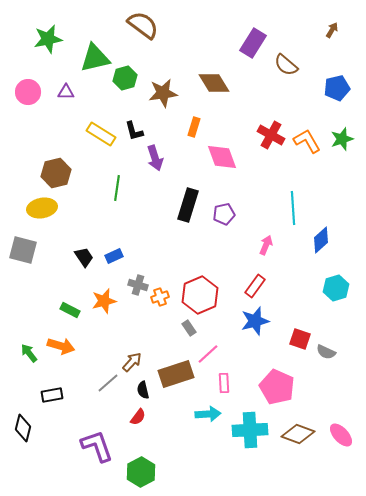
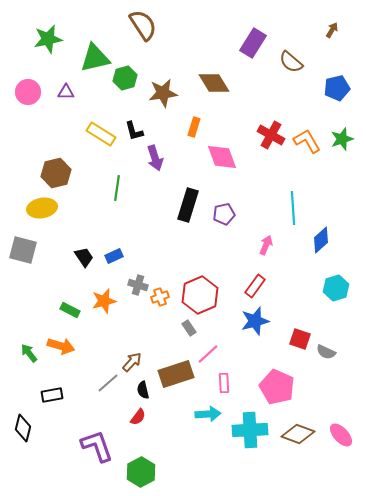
brown semicircle at (143, 25): rotated 20 degrees clockwise
brown semicircle at (286, 65): moved 5 px right, 3 px up
